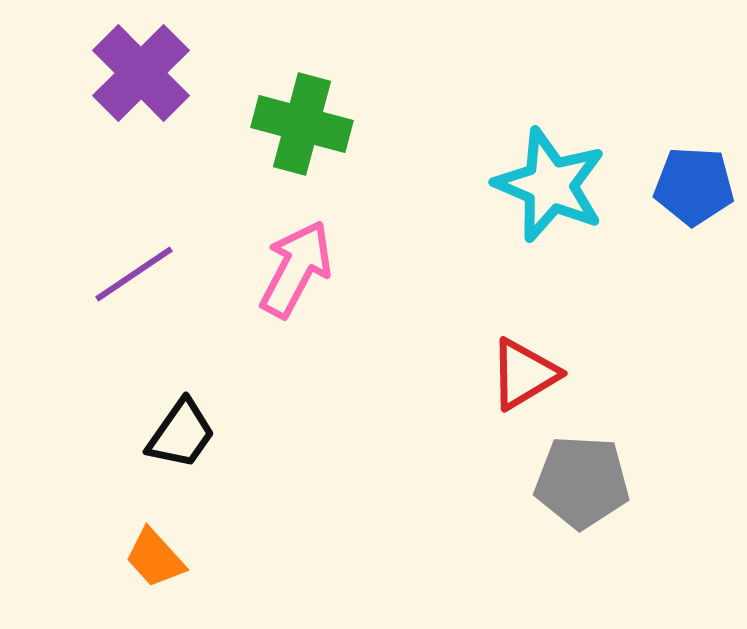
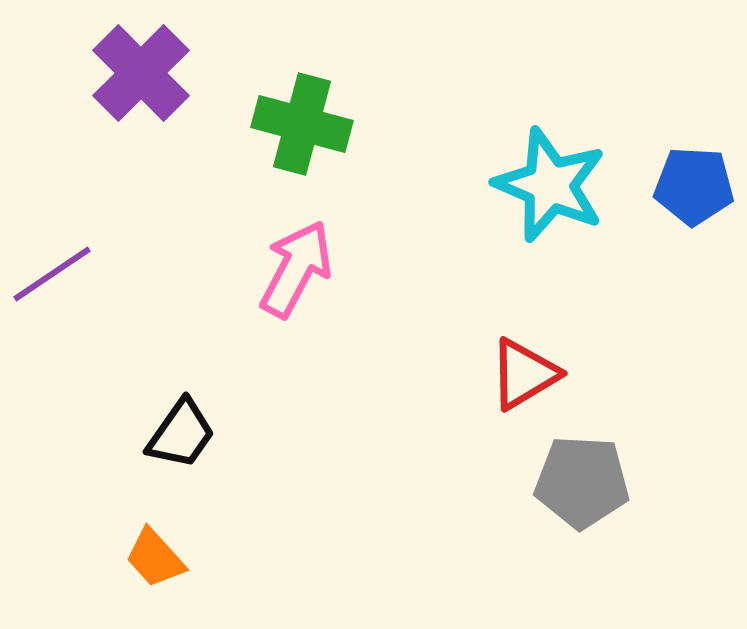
purple line: moved 82 px left
